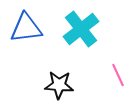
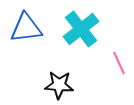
pink line: moved 1 px right, 12 px up
